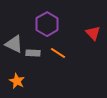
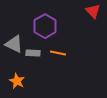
purple hexagon: moved 2 px left, 2 px down
red triangle: moved 22 px up
orange line: rotated 21 degrees counterclockwise
